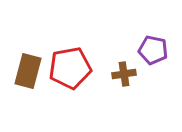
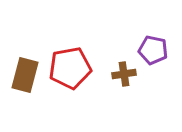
brown rectangle: moved 3 px left, 4 px down
